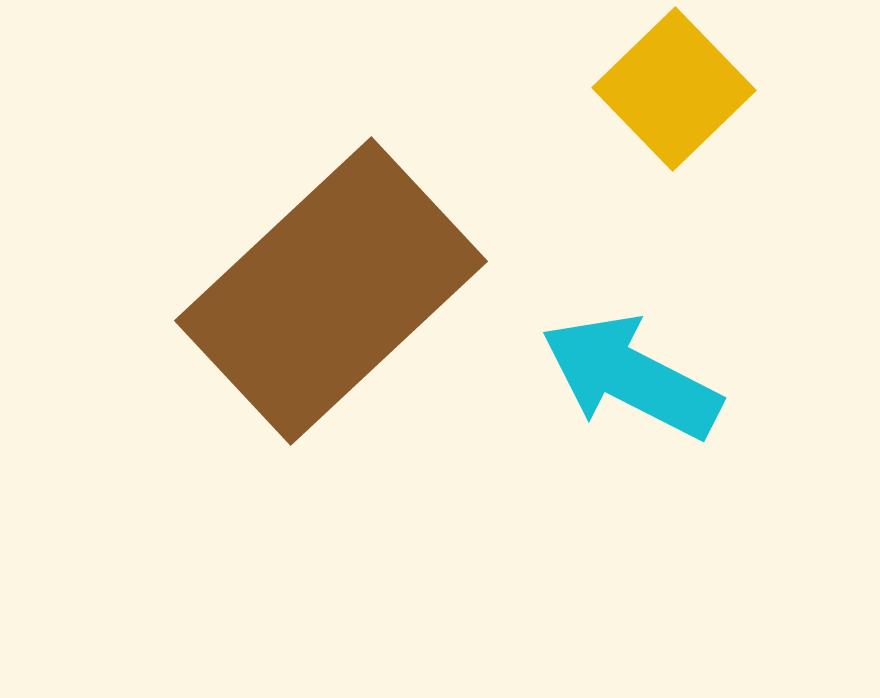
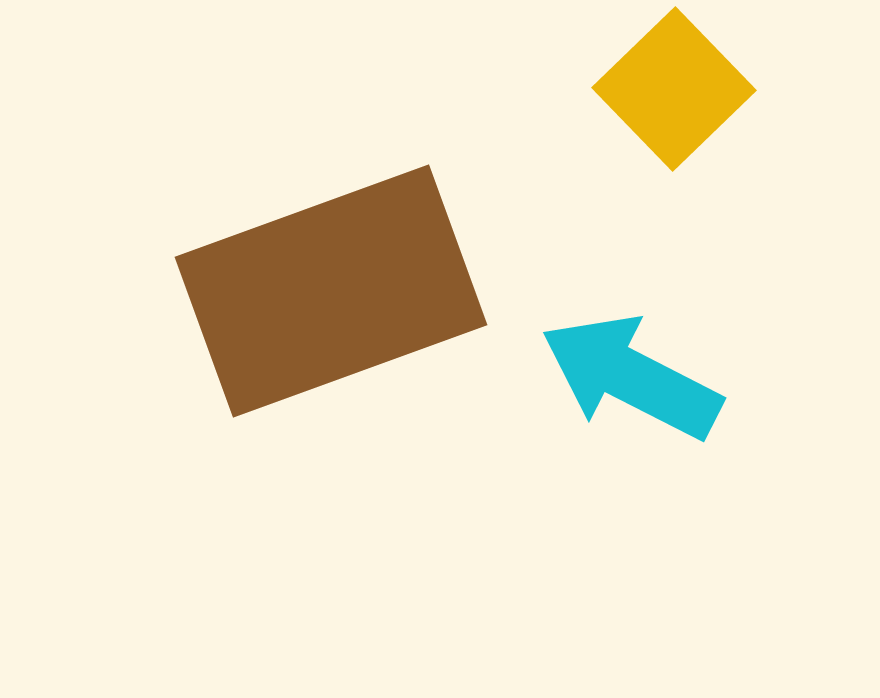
brown rectangle: rotated 23 degrees clockwise
